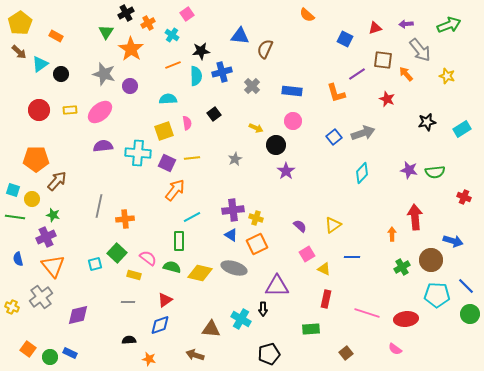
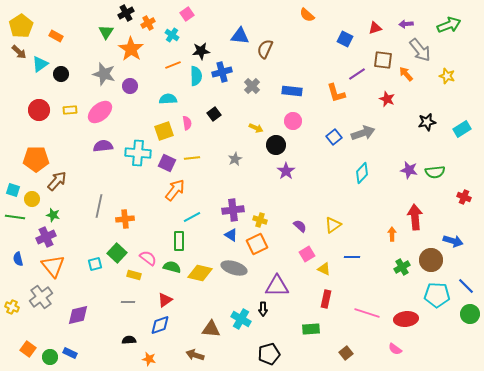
yellow pentagon at (20, 23): moved 1 px right, 3 px down
yellow cross at (256, 218): moved 4 px right, 2 px down
